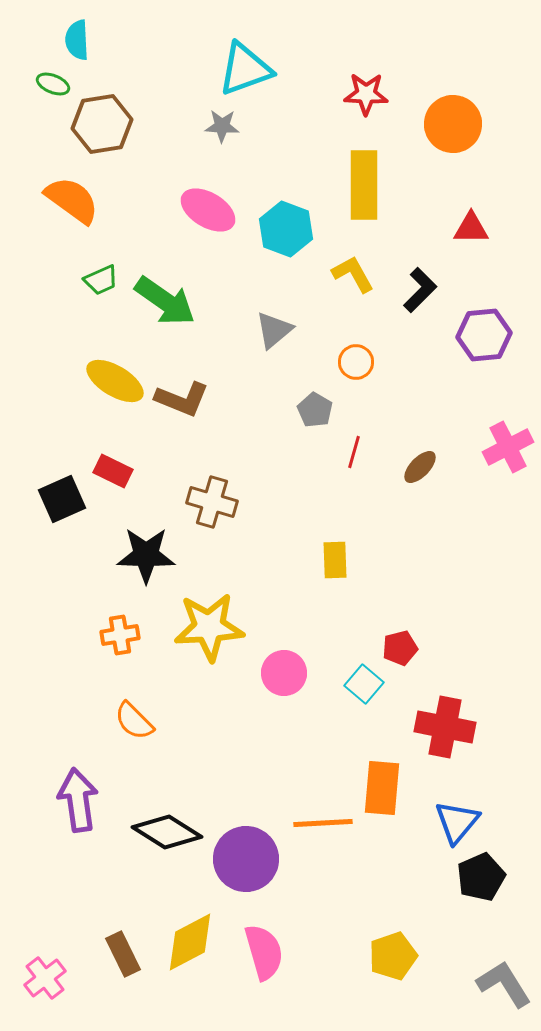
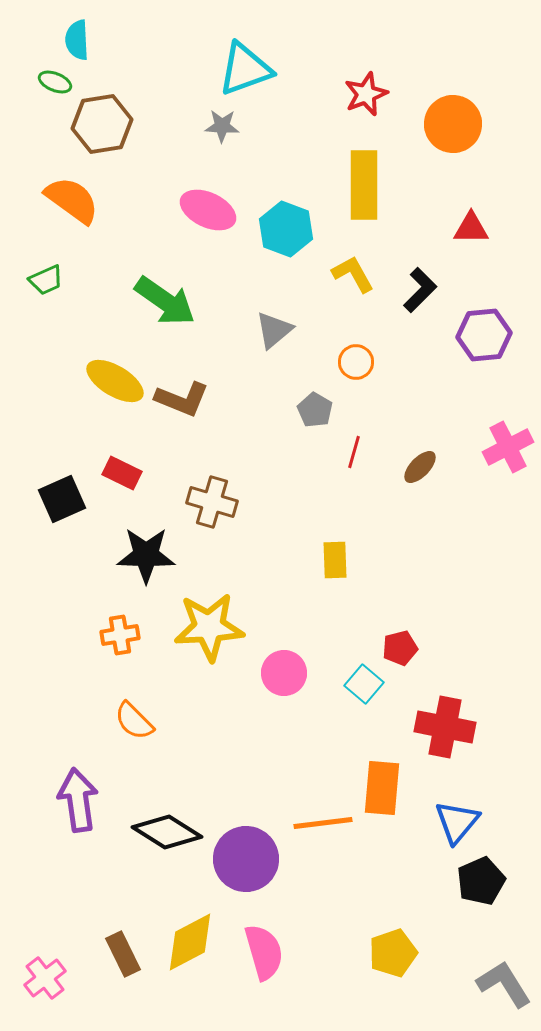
green ellipse at (53, 84): moved 2 px right, 2 px up
red star at (366, 94): rotated 24 degrees counterclockwise
pink ellipse at (208, 210): rotated 6 degrees counterclockwise
green trapezoid at (101, 280): moved 55 px left
red rectangle at (113, 471): moved 9 px right, 2 px down
orange line at (323, 823): rotated 4 degrees counterclockwise
black pentagon at (481, 877): moved 4 px down
yellow pentagon at (393, 956): moved 3 px up
